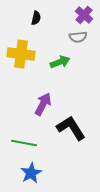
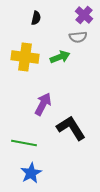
yellow cross: moved 4 px right, 3 px down
green arrow: moved 5 px up
